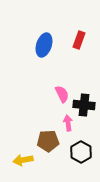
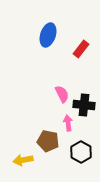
red rectangle: moved 2 px right, 9 px down; rotated 18 degrees clockwise
blue ellipse: moved 4 px right, 10 px up
brown pentagon: rotated 15 degrees clockwise
